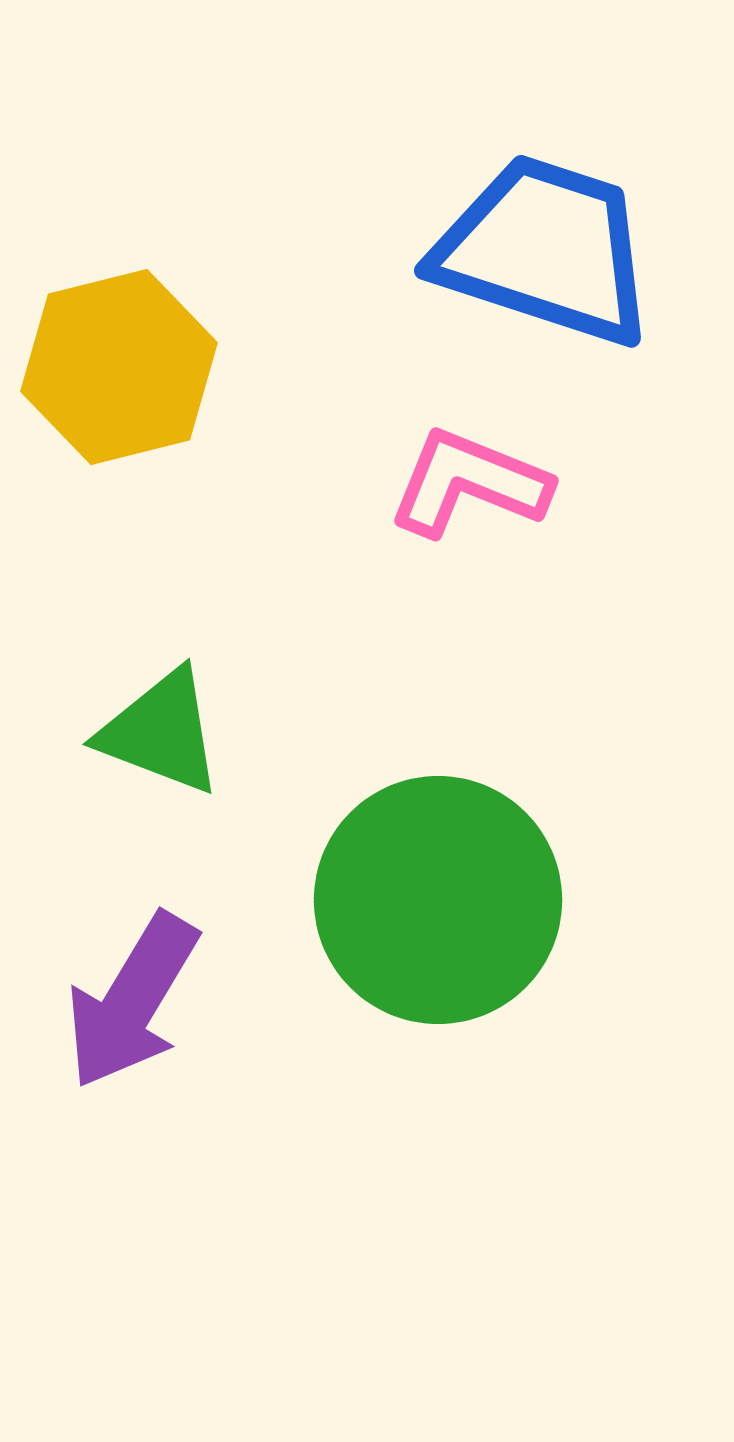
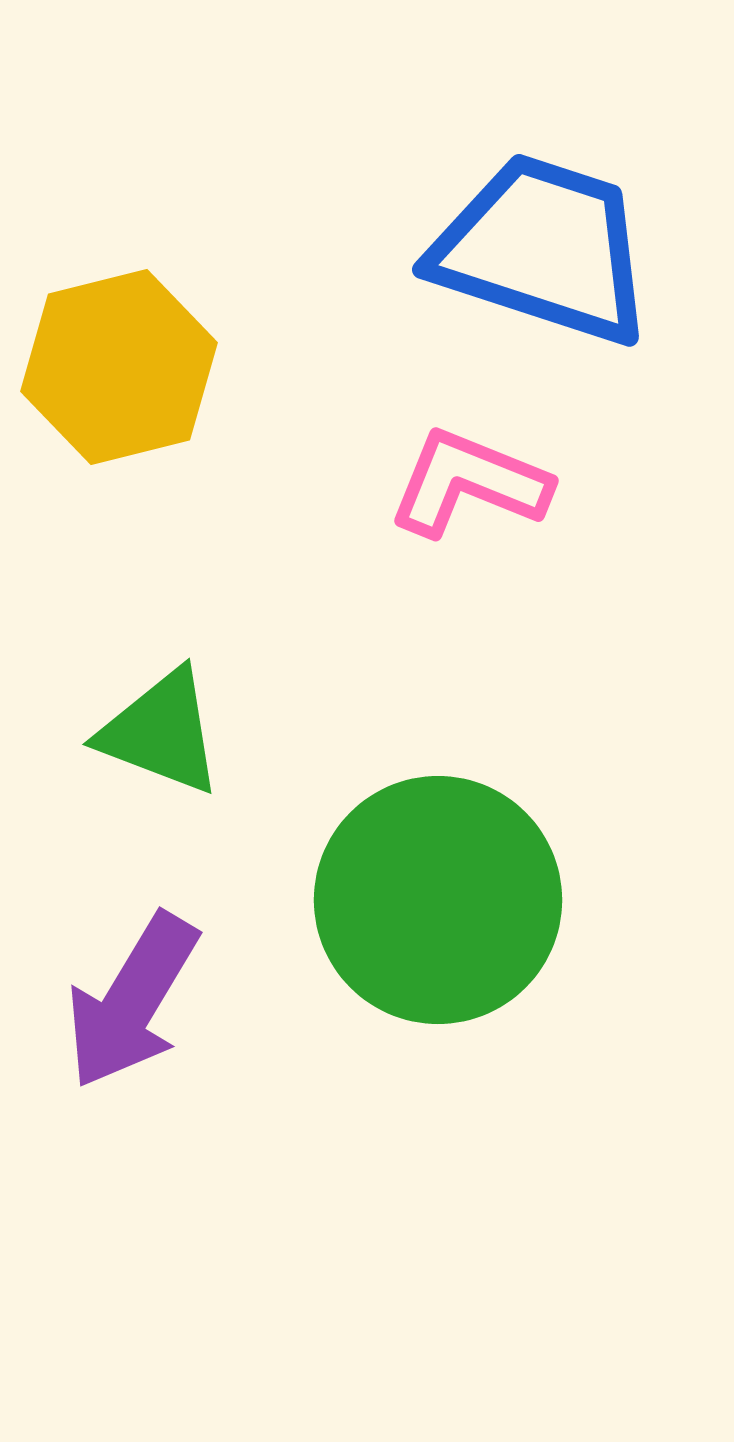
blue trapezoid: moved 2 px left, 1 px up
